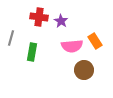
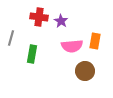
orange rectangle: rotated 42 degrees clockwise
green rectangle: moved 2 px down
brown circle: moved 1 px right, 1 px down
